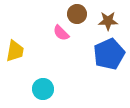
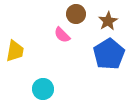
brown circle: moved 1 px left
brown star: rotated 30 degrees counterclockwise
pink semicircle: moved 1 px right, 2 px down
blue pentagon: rotated 8 degrees counterclockwise
